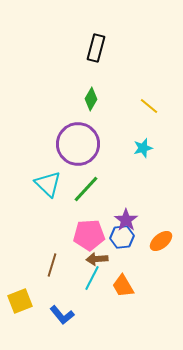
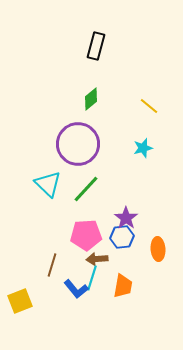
black rectangle: moved 2 px up
green diamond: rotated 20 degrees clockwise
purple star: moved 2 px up
pink pentagon: moved 3 px left
orange ellipse: moved 3 px left, 8 px down; rotated 55 degrees counterclockwise
cyan line: rotated 10 degrees counterclockwise
orange trapezoid: rotated 140 degrees counterclockwise
blue L-shape: moved 14 px right, 26 px up
